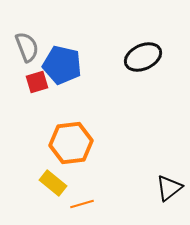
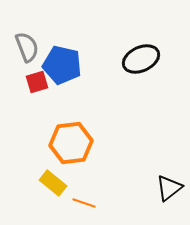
black ellipse: moved 2 px left, 2 px down
orange line: moved 2 px right, 1 px up; rotated 35 degrees clockwise
